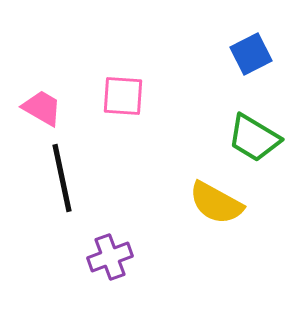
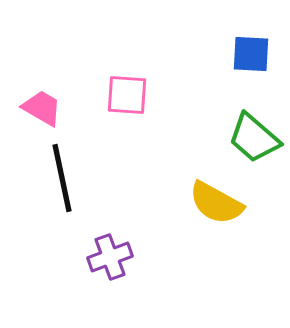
blue square: rotated 30 degrees clockwise
pink square: moved 4 px right, 1 px up
green trapezoid: rotated 10 degrees clockwise
